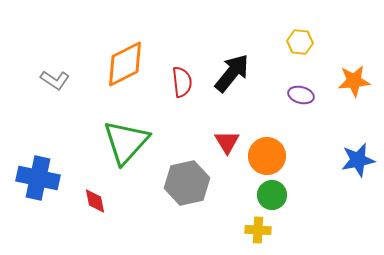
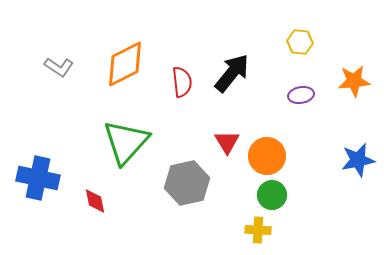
gray L-shape: moved 4 px right, 13 px up
purple ellipse: rotated 25 degrees counterclockwise
